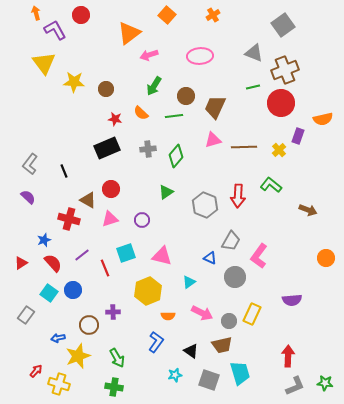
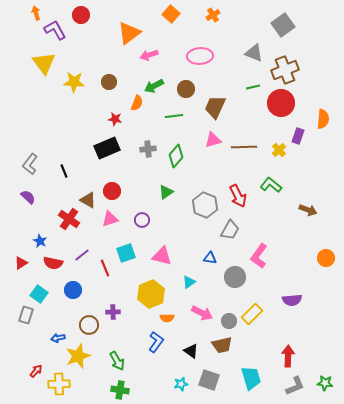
orange square at (167, 15): moved 4 px right, 1 px up
green arrow at (154, 86): rotated 30 degrees clockwise
brown circle at (106, 89): moved 3 px right, 7 px up
brown circle at (186, 96): moved 7 px up
orange semicircle at (141, 113): moved 4 px left, 10 px up; rotated 112 degrees counterclockwise
orange semicircle at (323, 119): rotated 72 degrees counterclockwise
red circle at (111, 189): moved 1 px right, 2 px down
red arrow at (238, 196): rotated 30 degrees counterclockwise
red cross at (69, 219): rotated 20 degrees clockwise
blue star at (44, 240): moved 4 px left, 1 px down; rotated 24 degrees counterclockwise
gray trapezoid at (231, 241): moved 1 px left, 11 px up
blue triangle at (210, 258): rotated 16 degrees counterclockwise
red semicircle at (53, 263): rotated 144 degrees clockwise
yellow hexagon at (148, 291): moved 3 px right, 3 px down
cyan square at (49, 293): moved 10 px left, 1 px down
yellow rectangle at (252, 314): rotated 20 degrees clockwise
gray rectangle at (26, 315): rotated 18 degrees counterclockwise
orange semicircle at (168, 316): moved 1 px left, 2 px down
green arrow at (117, 358): moved 3 px down
cyan trapezoid at (240, 373): moved 11 px right, 5 px down
cyan star at (175, 375): moved 6 px right, 9 px down
yellow cross at (59, 384): rotated 20 degrees counterclockwise
green cross at (114, 387): moved 6 px right, 3 px down
